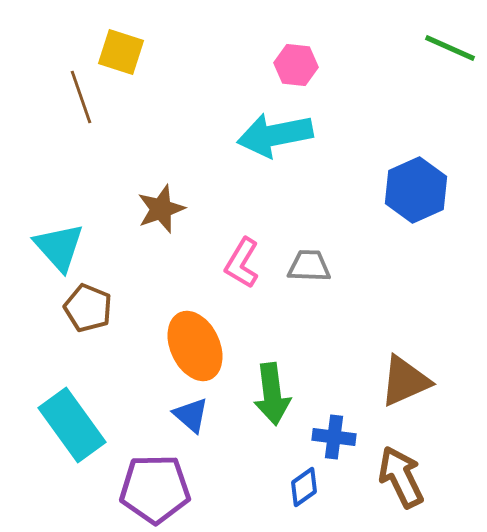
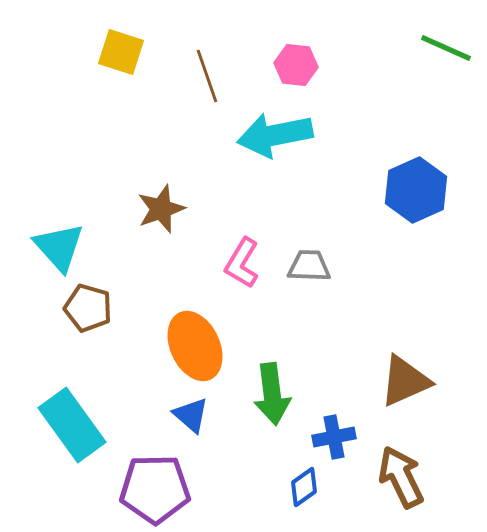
green line: moved 4 px left
brown line: moved 126 px right, 21 px up
brown pentagon: rotated 6 degrees counterclockwise
blue cross: rotated 18 degrees counterclockwise
